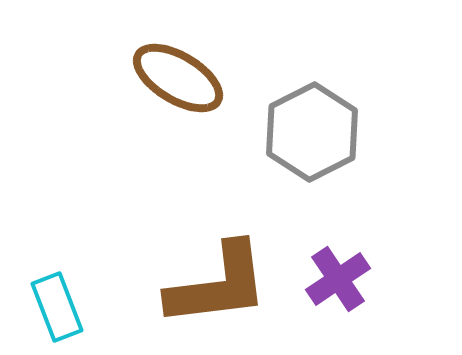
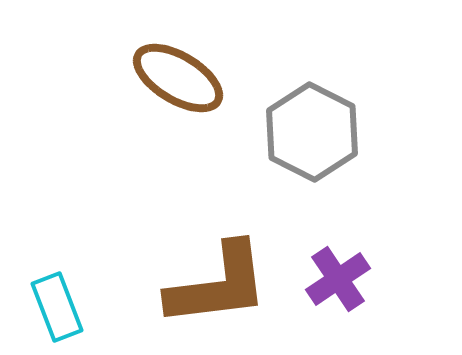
gray hexagon: rotated 6 degrees counterclockwise
